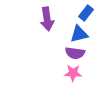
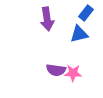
purple semicircle: moved 19 px left, 17 px down
